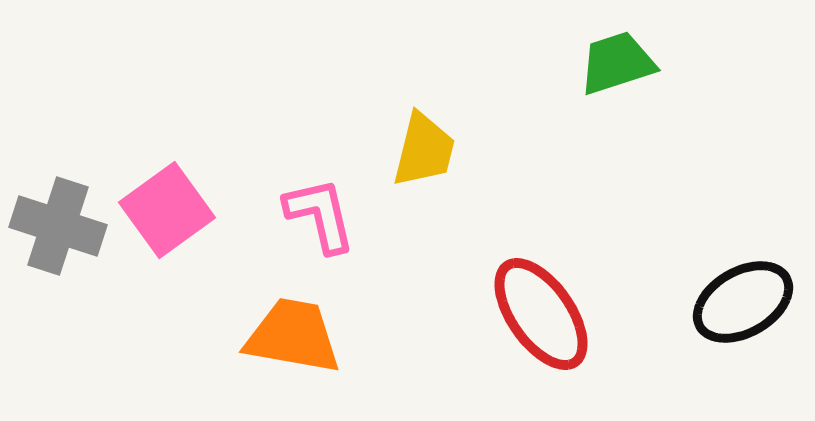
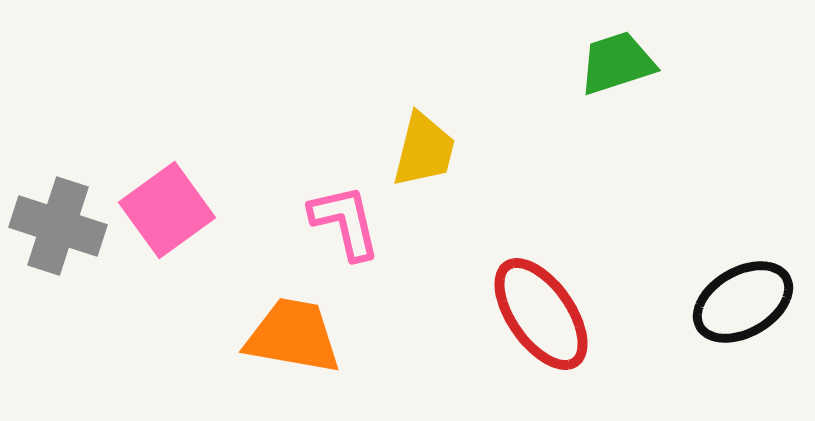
pink L-shape: moved 25 px right, 7 px down
